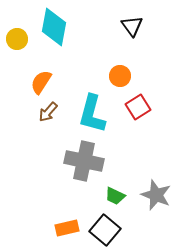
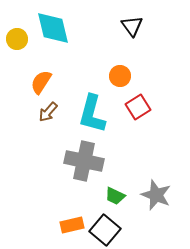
cyan diamond: moved 1 px left, 1 px down; rotated 24 degrees counterclockwise
orange rectangle: moved 5 px right, 3 px up
